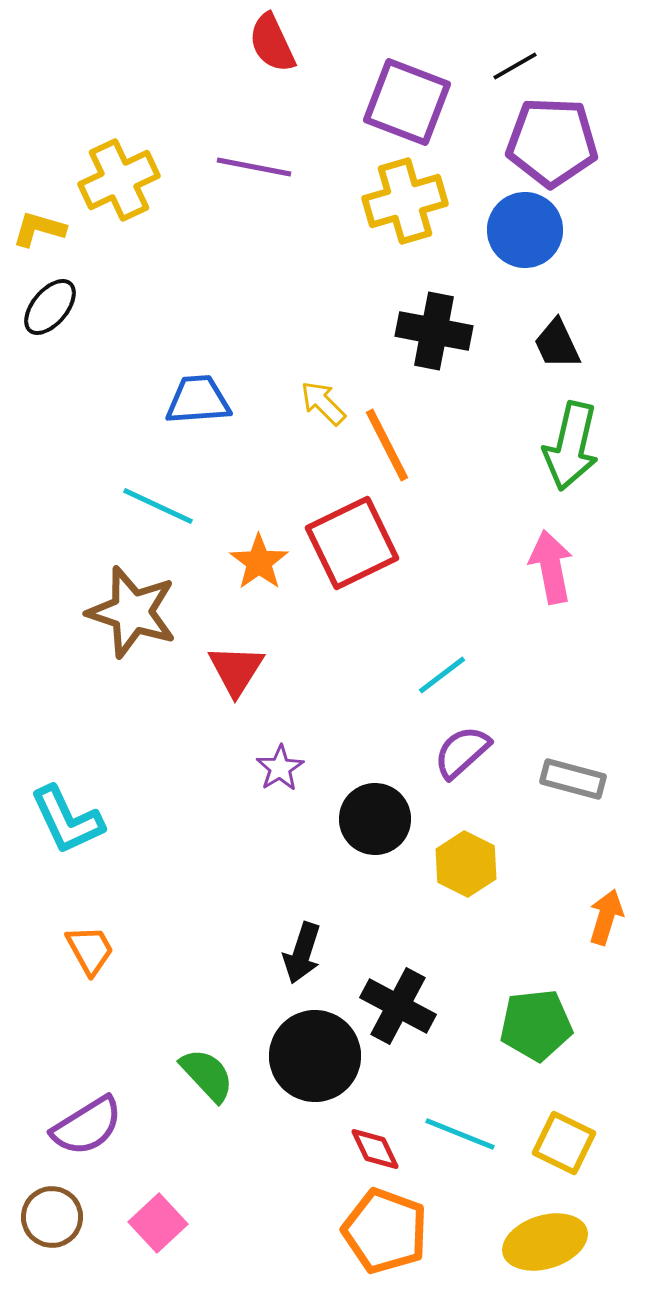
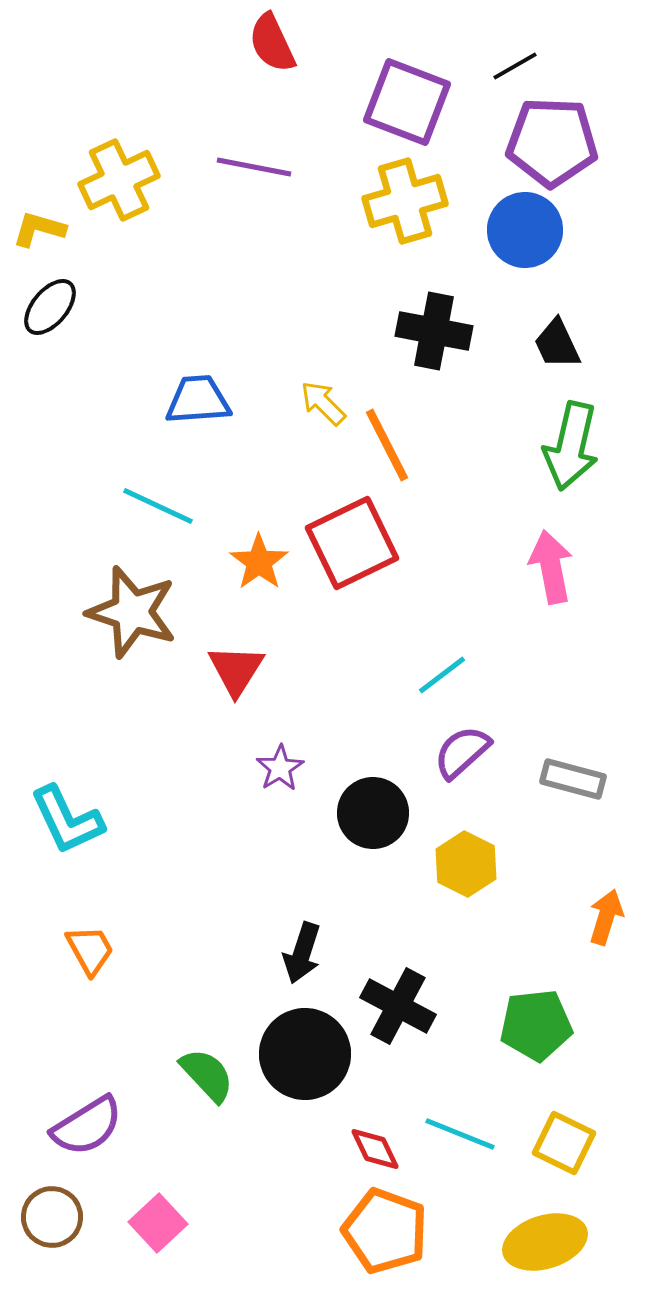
black circle at (375, 819): moved 2 px left, 6 px up
black circle at (315, 1056): moved 10 px left, 2 px up
